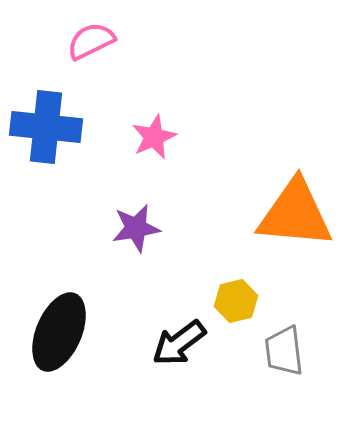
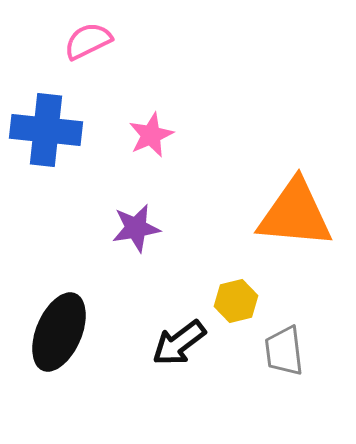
pink semicircle: moved 3 px left
blue cross: moved 3 px down
pink star: moved 3 px left, 2 px up
